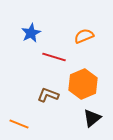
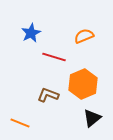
orange line: moved 1 px right, 1 px up
